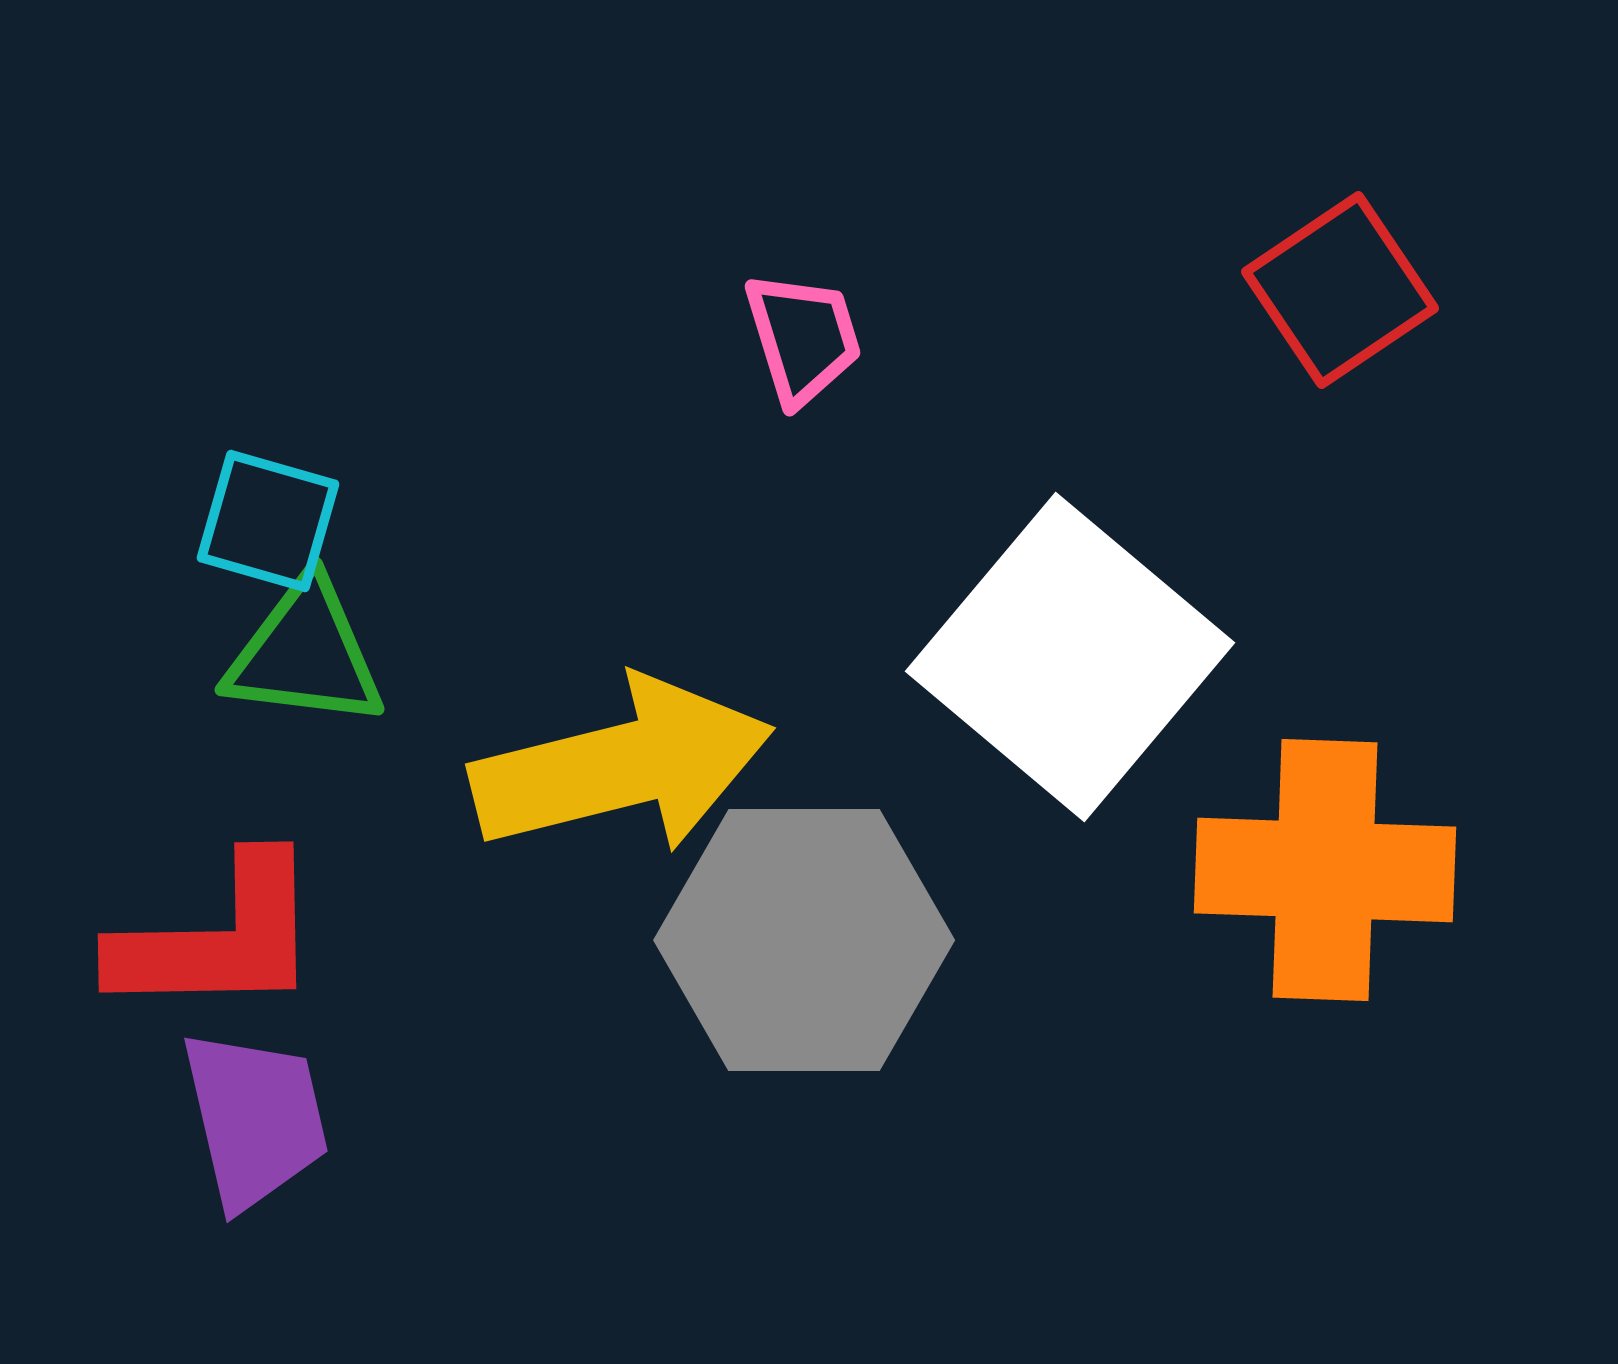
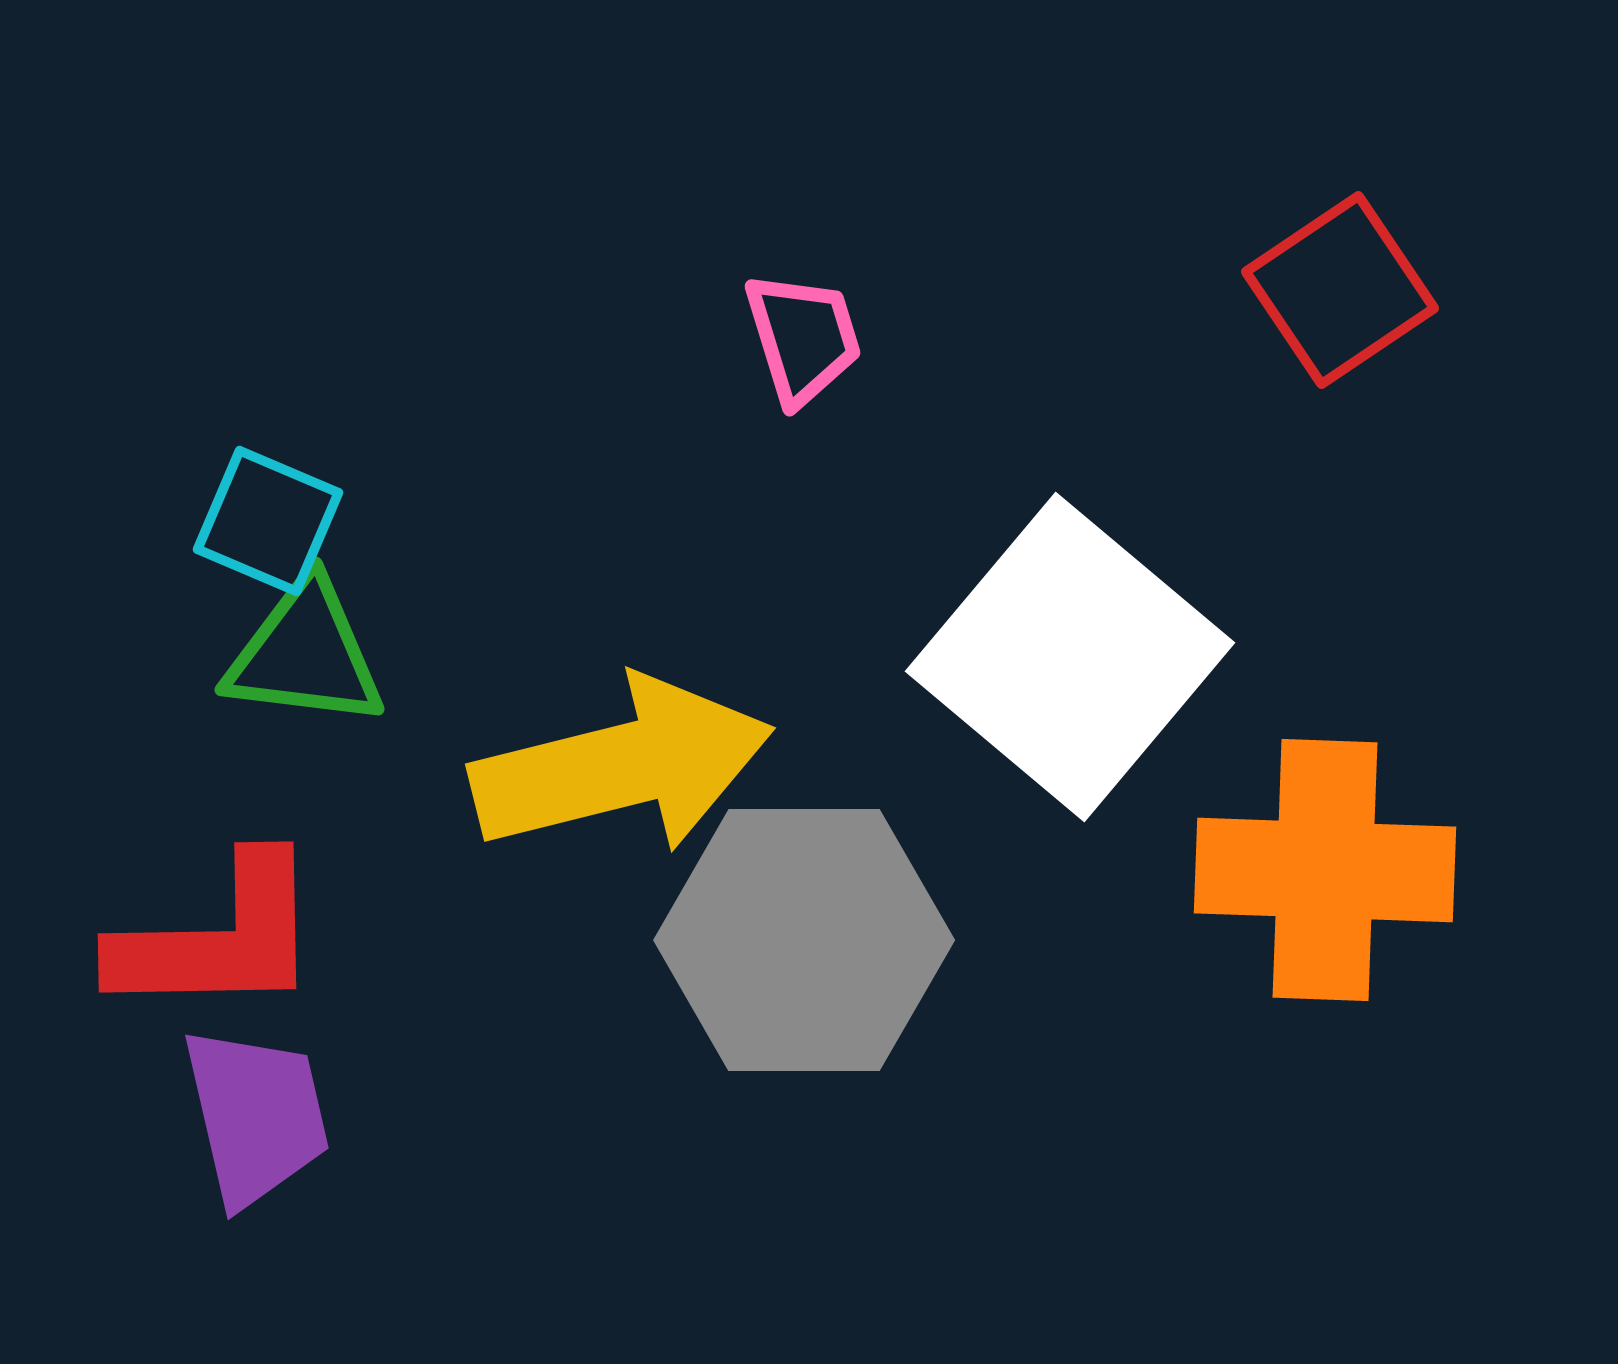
cyan square: rotated 7 degrees clockwise
purple trapezoid: moved 1 px right, 3 px up
